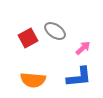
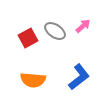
pink arrow: moved 22 px up
blue L-shape: rotated 32 degrees counterclockwise
